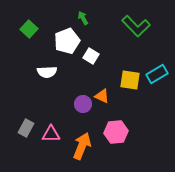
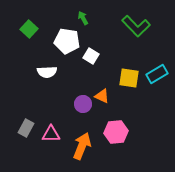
white pentagon: rotated 30 degrees clockwise
yellow square: moved 1 px left, 2 px up
